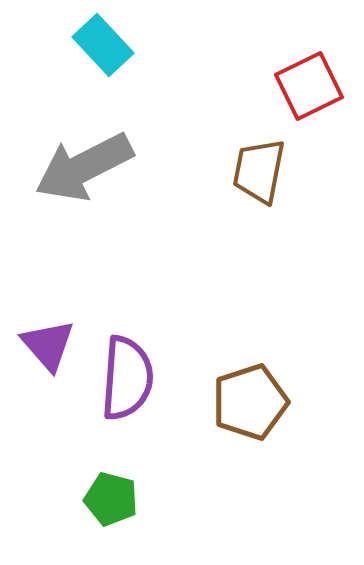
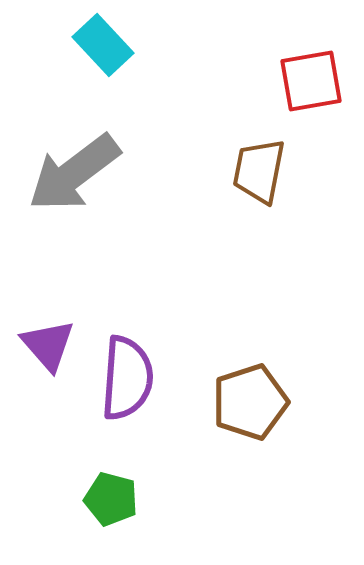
red square: moved 2 px right, 5 px up; rotated 16 degrees clockwise
gray arrow: moved 10 px left, 6 px down; rotated 10 degrees counterclockwise
